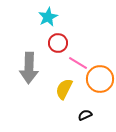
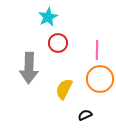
pink line: moved 19 px right, 13 px up; rotated 60 degrees clockwise
